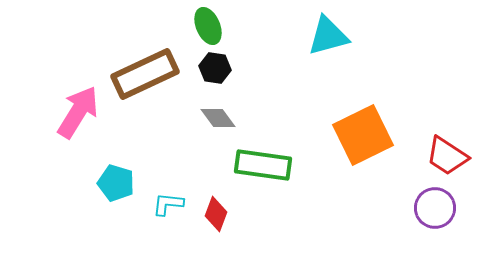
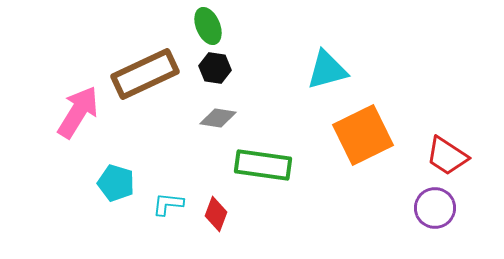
cyan triangle: moved 1 px left, 34 px down
gray diamond: rotated 45 degrees counterclockwise
